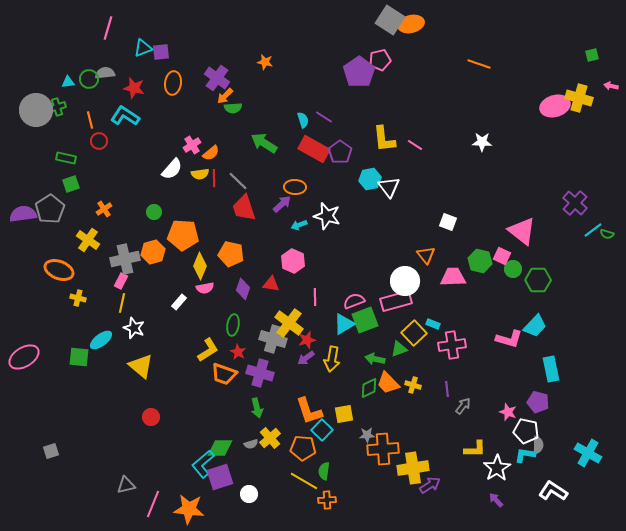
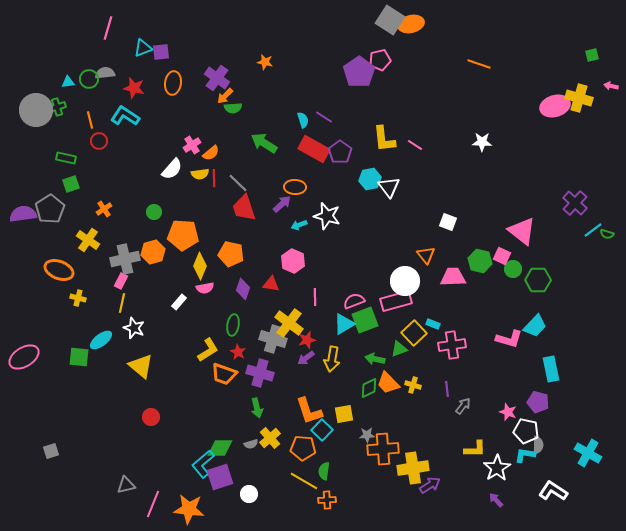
gray line at (238, 181): moved 2 px down
